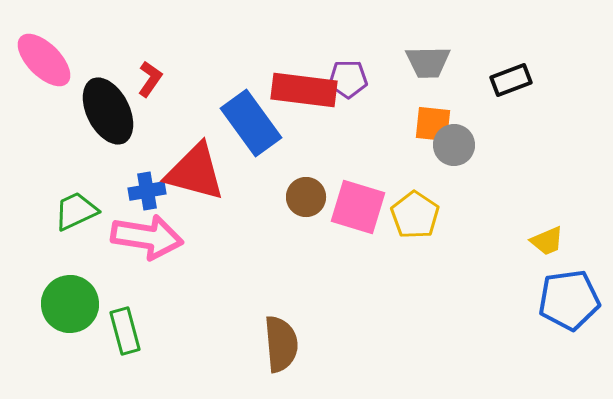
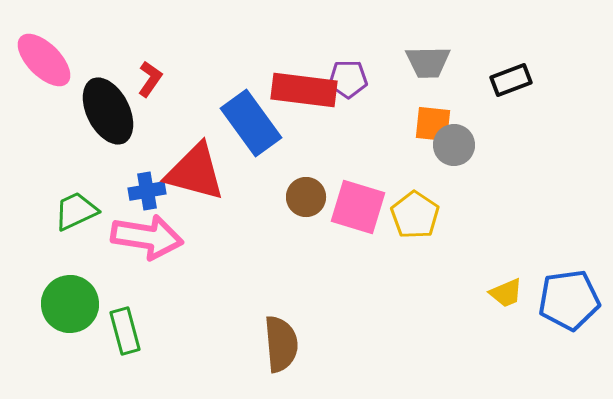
yellow trapezoid: moved 41 px left, 52 px down
